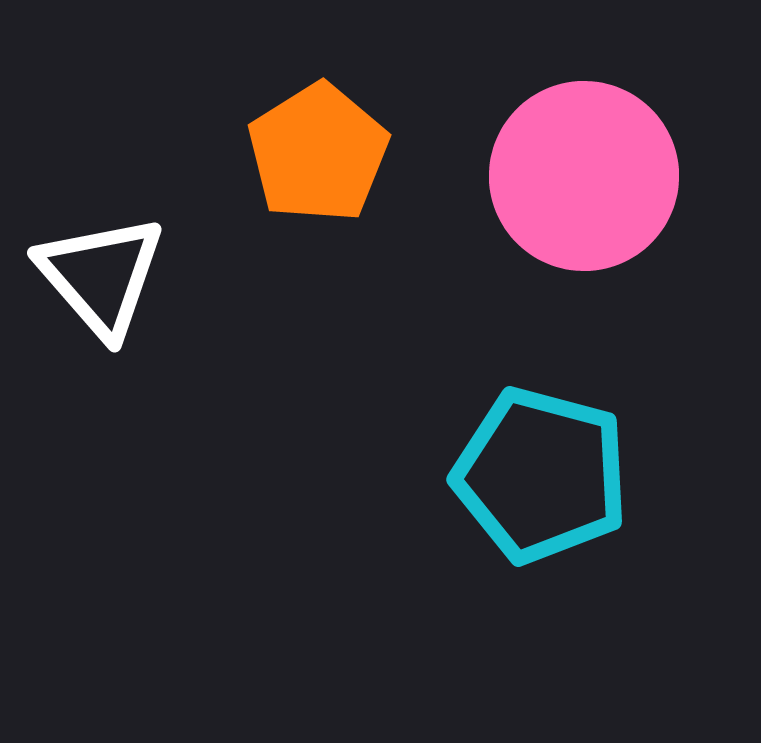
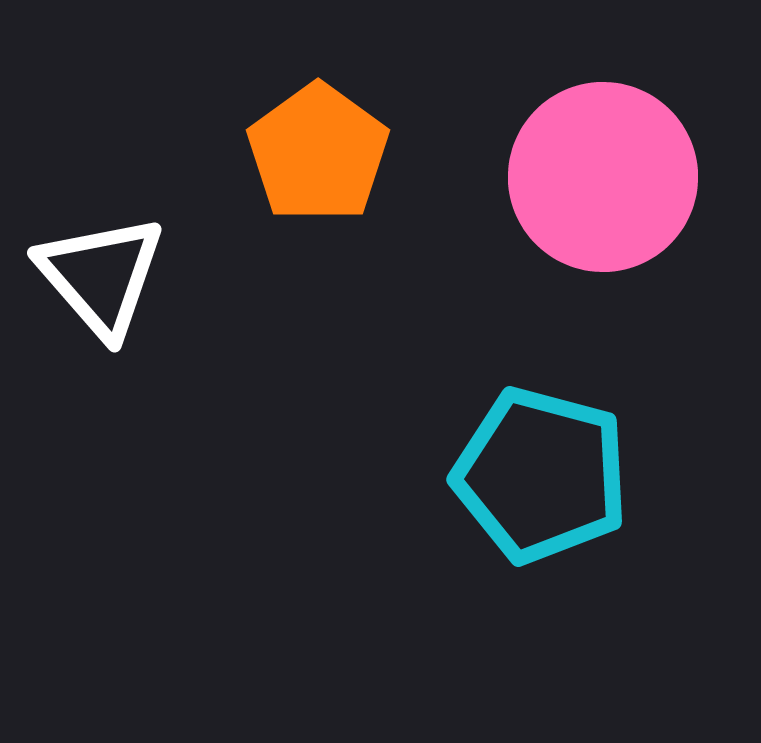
orange pentagon: rotated 4 degrees counterclockwise
pink circle: moved 19 px right, 1 px down
